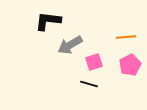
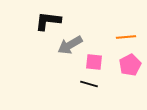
pink square: rotated 24 degrees clockwise
